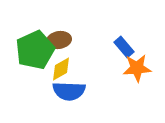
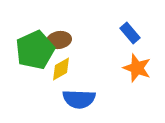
blue rectangle: moved 6 px right, 14 px up
orange star: rotated 24 degrees clockwise
blue semicircle: moved 10 px right, 8 px down
